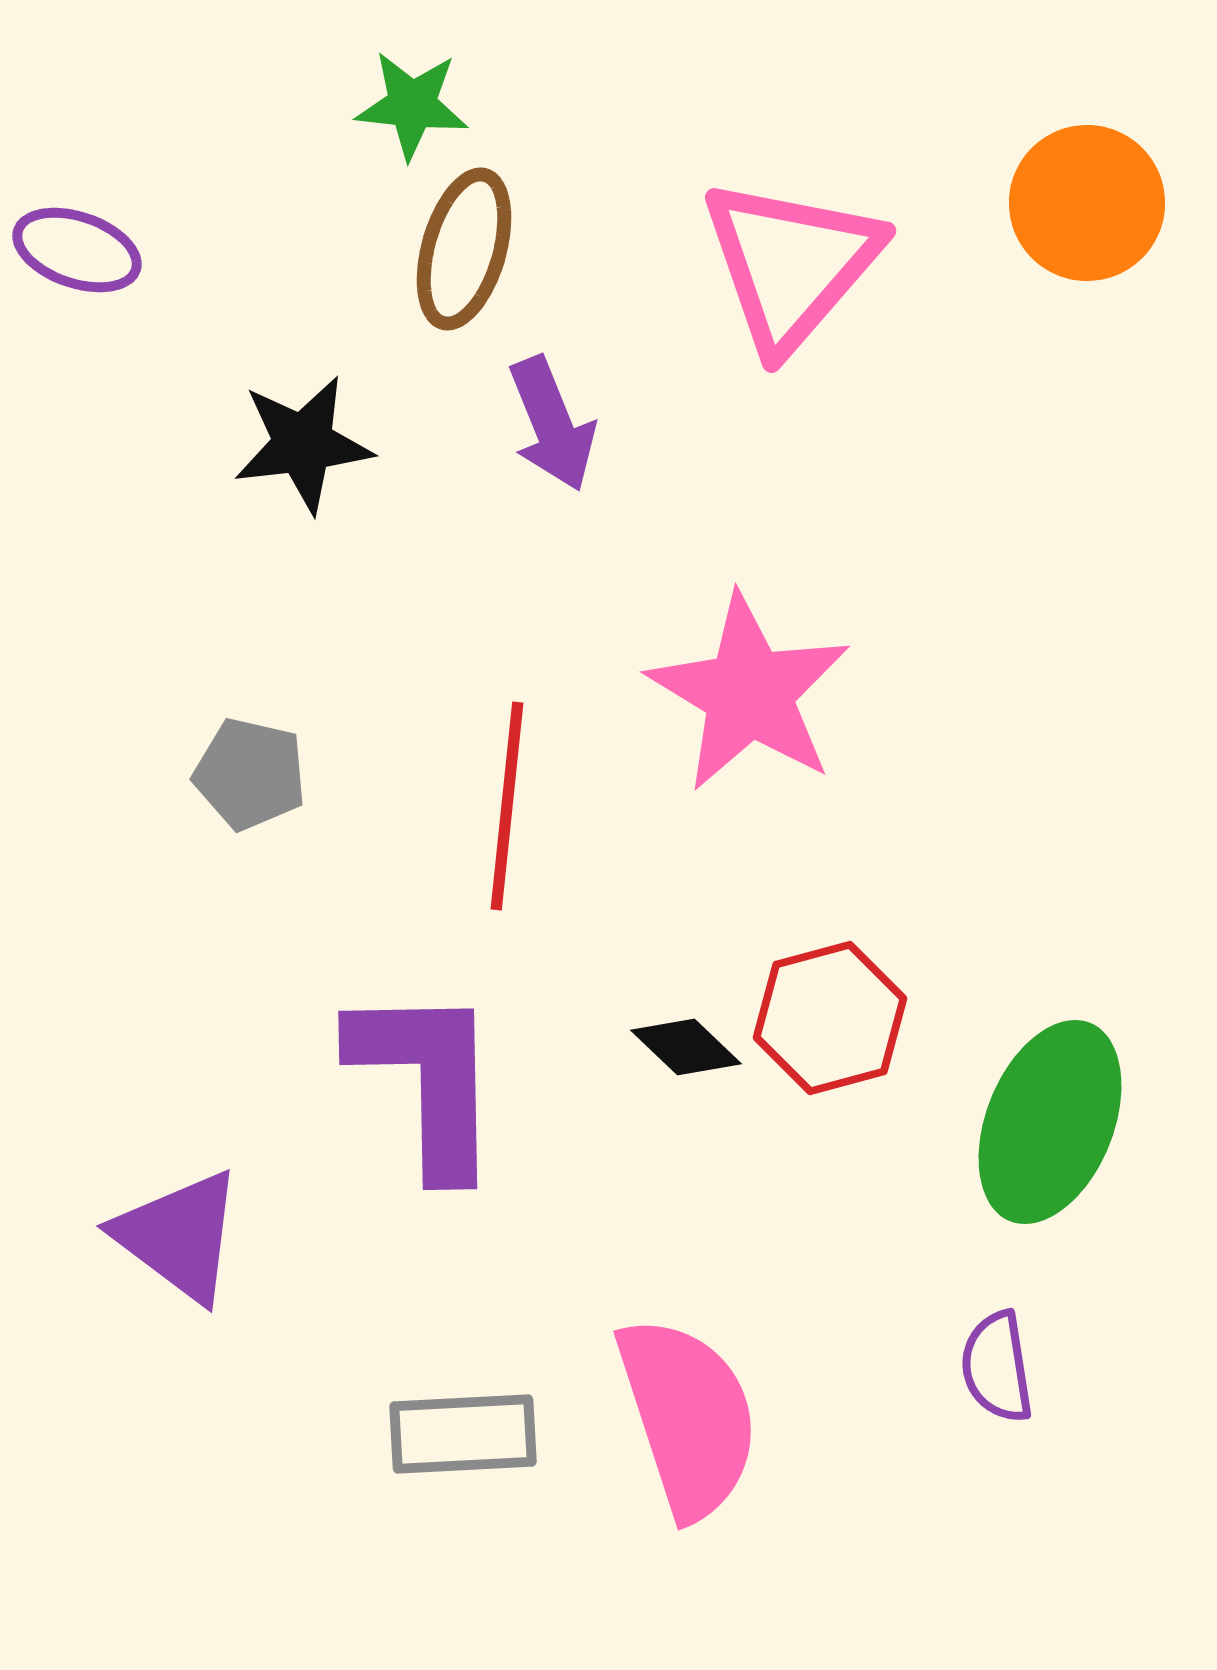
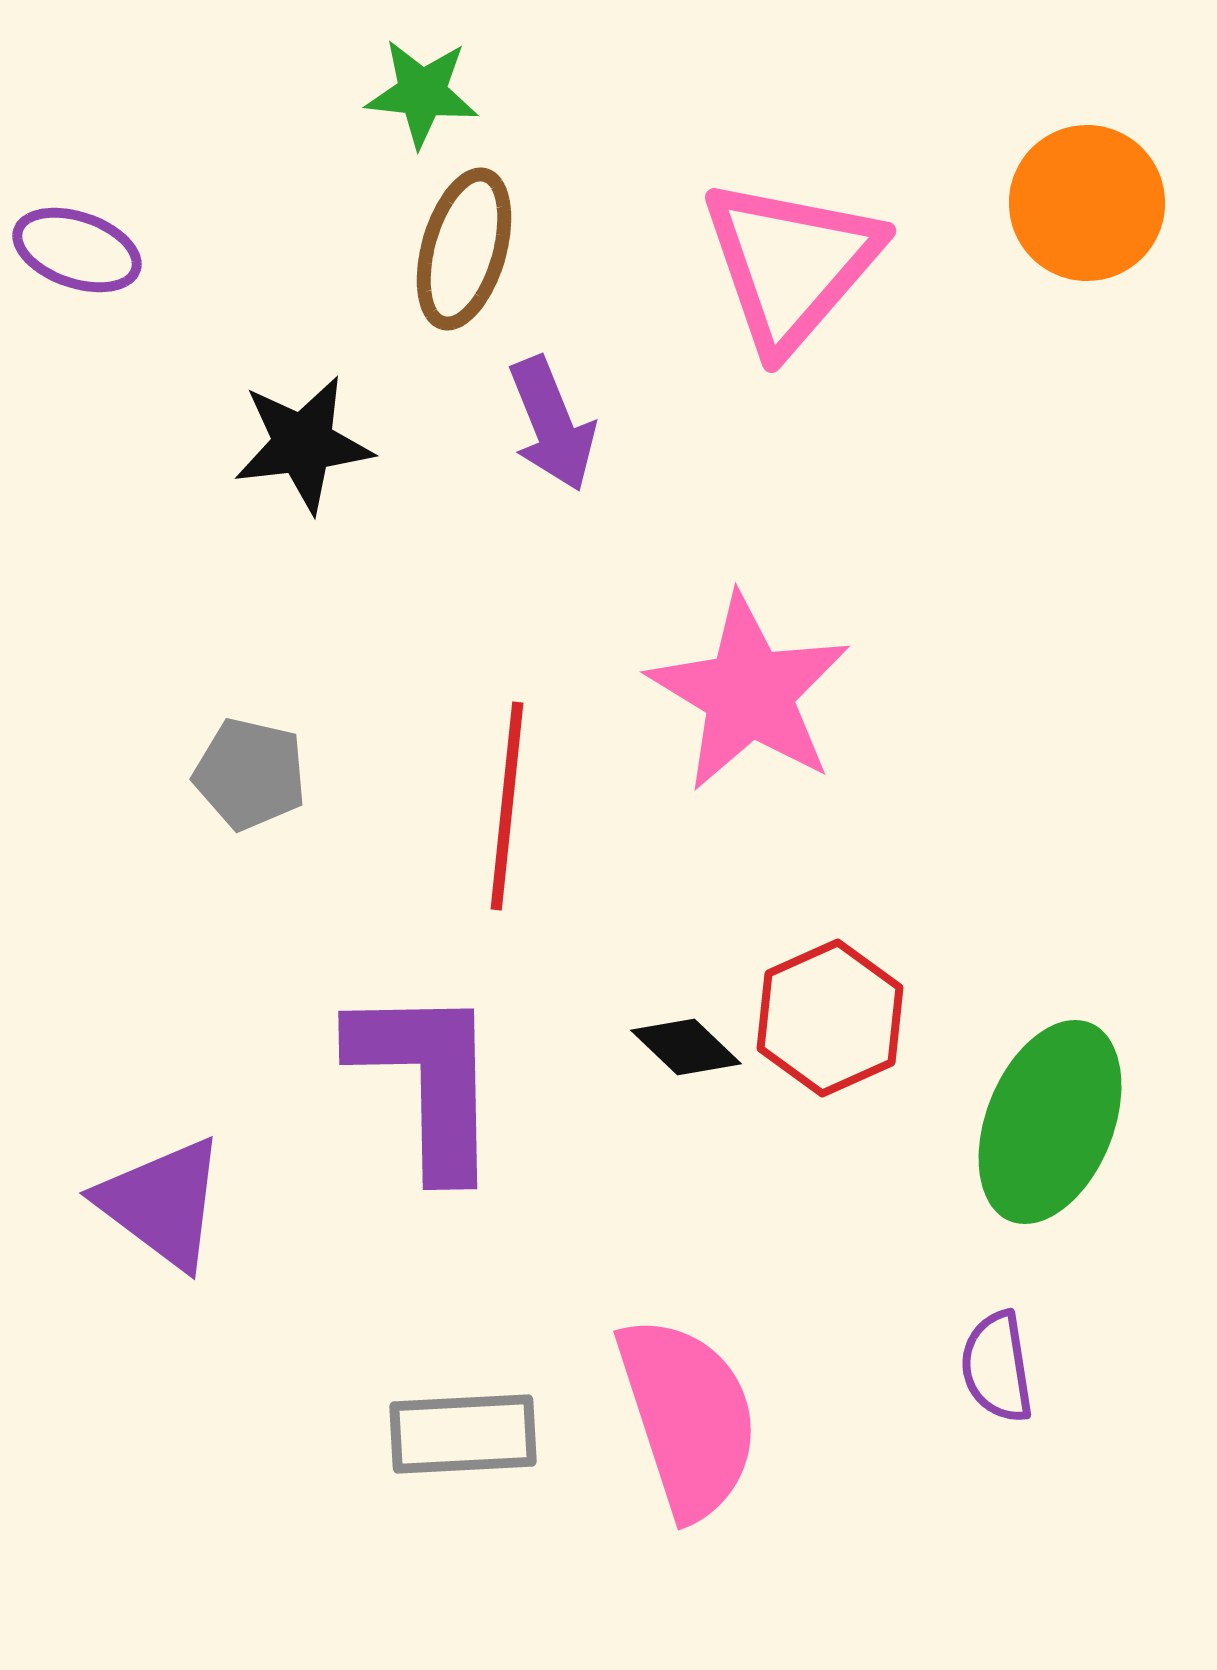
green star: moved 10 px right, 12 px up
red hexagon: rotated 9 degrees counterclockwise
purple triangle: moved 17 px left, 33 px up
